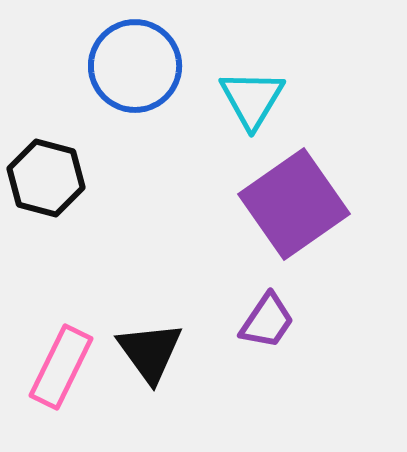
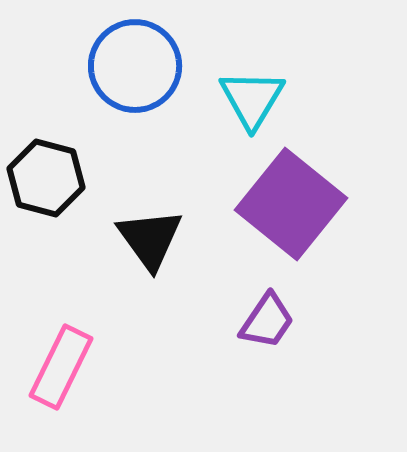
purple square: moved 3 px left; rotated 16 degrees counterclockwise
black triangle: moved 113 px up
